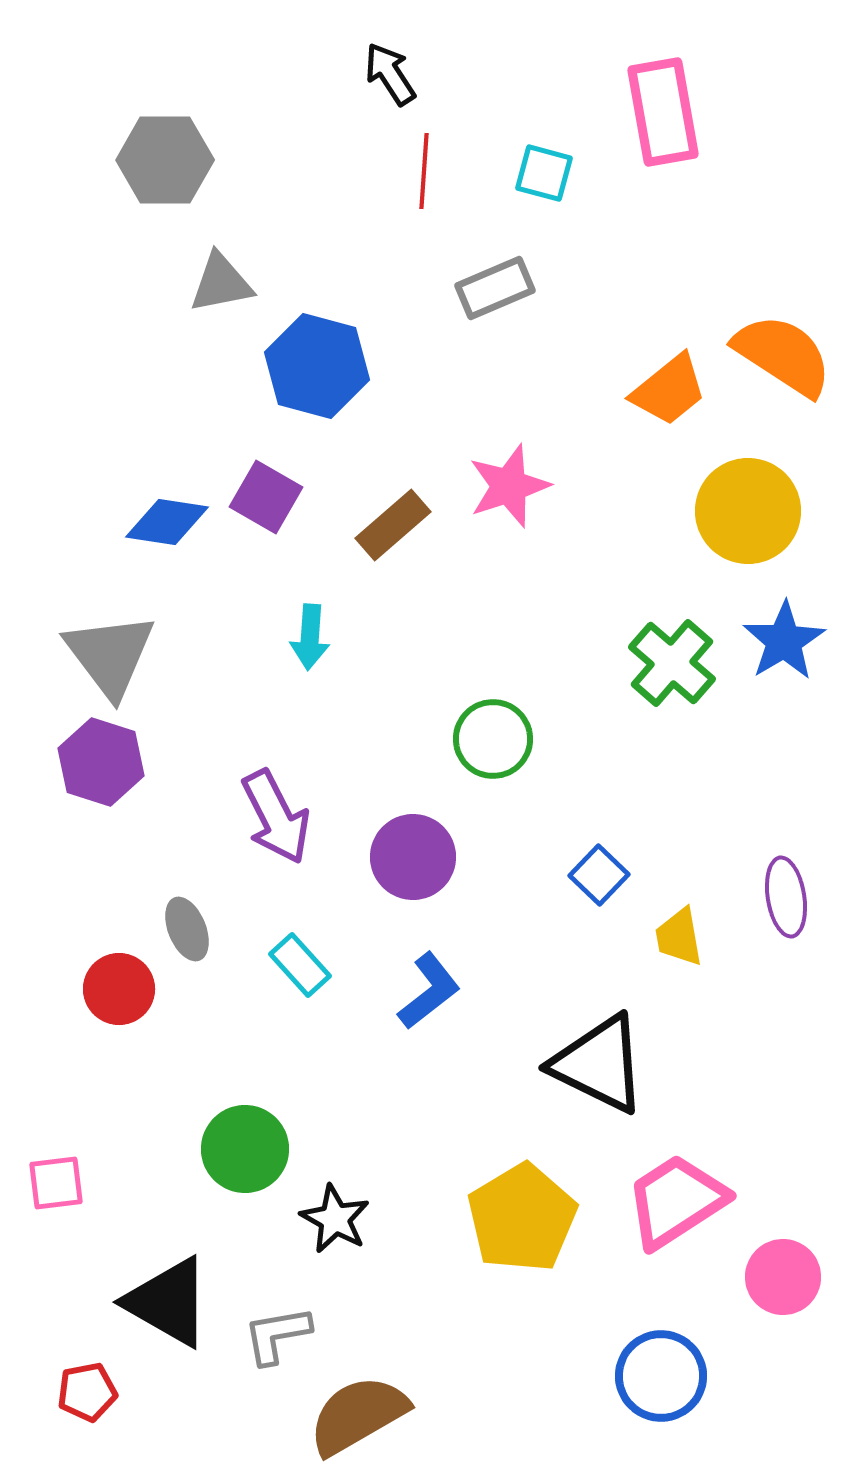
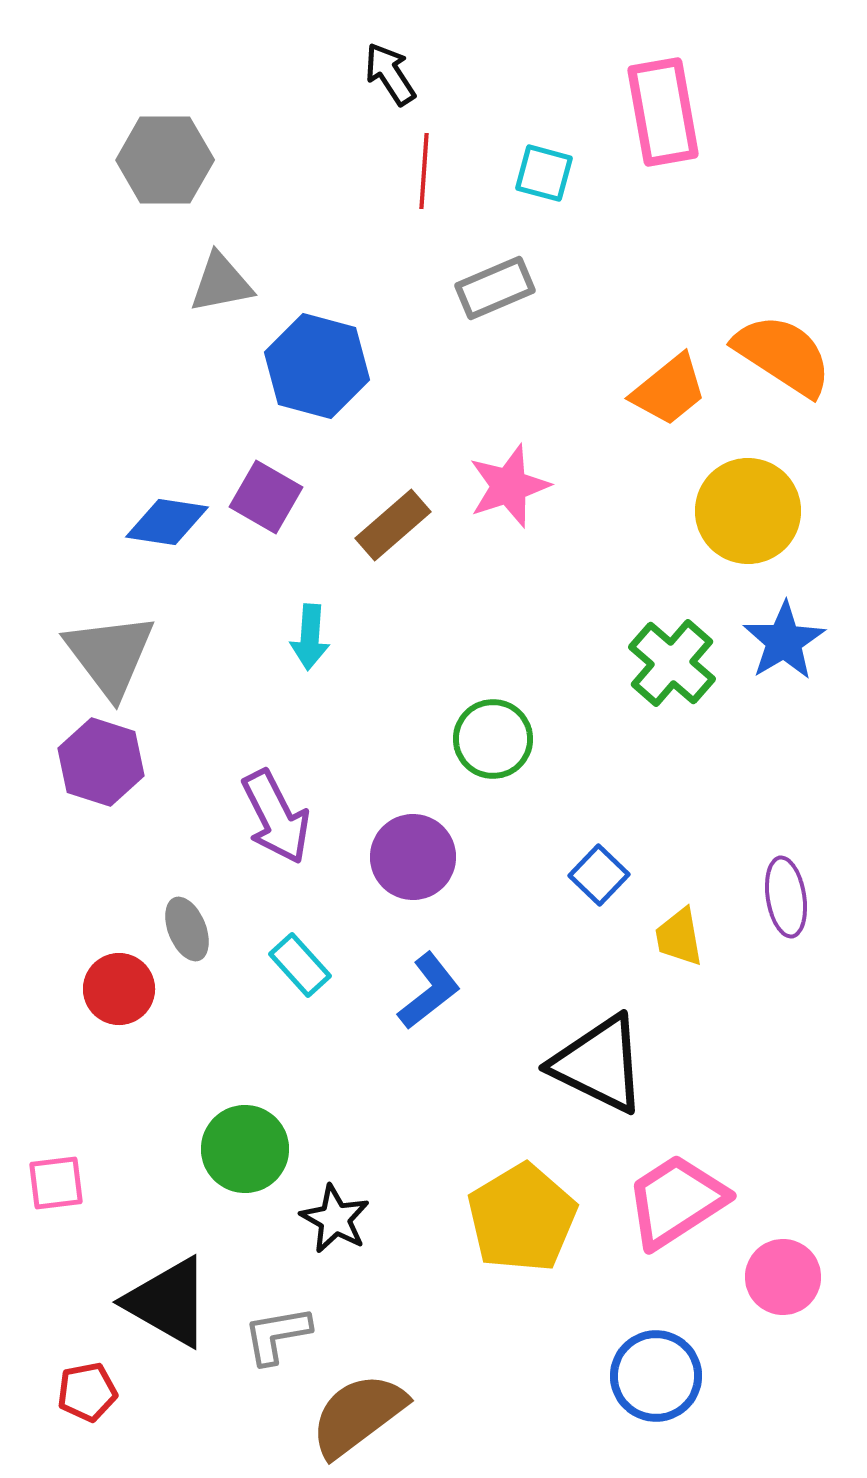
blue circle at (661, 1376): moved 5 px left
brown semicircle at (358, 1415): rotated 7 degrees counterclockwise
